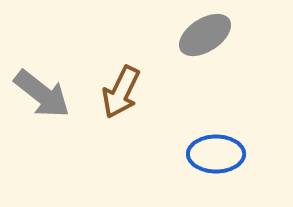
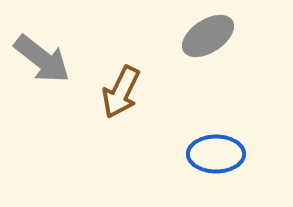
gray ellipse: moved 3 px right, 1 px down
gray arrow: moved 35 px up
